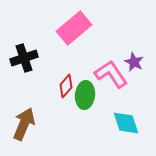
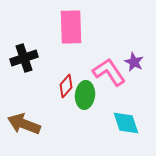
pink rectangle: moved 3 px left, 1 px up; rotated 52 degrees counterclockwise
pink L-shape: moved 2 px left, 2 px up
brown arrow: rotated 92 degrees counterclockwise
